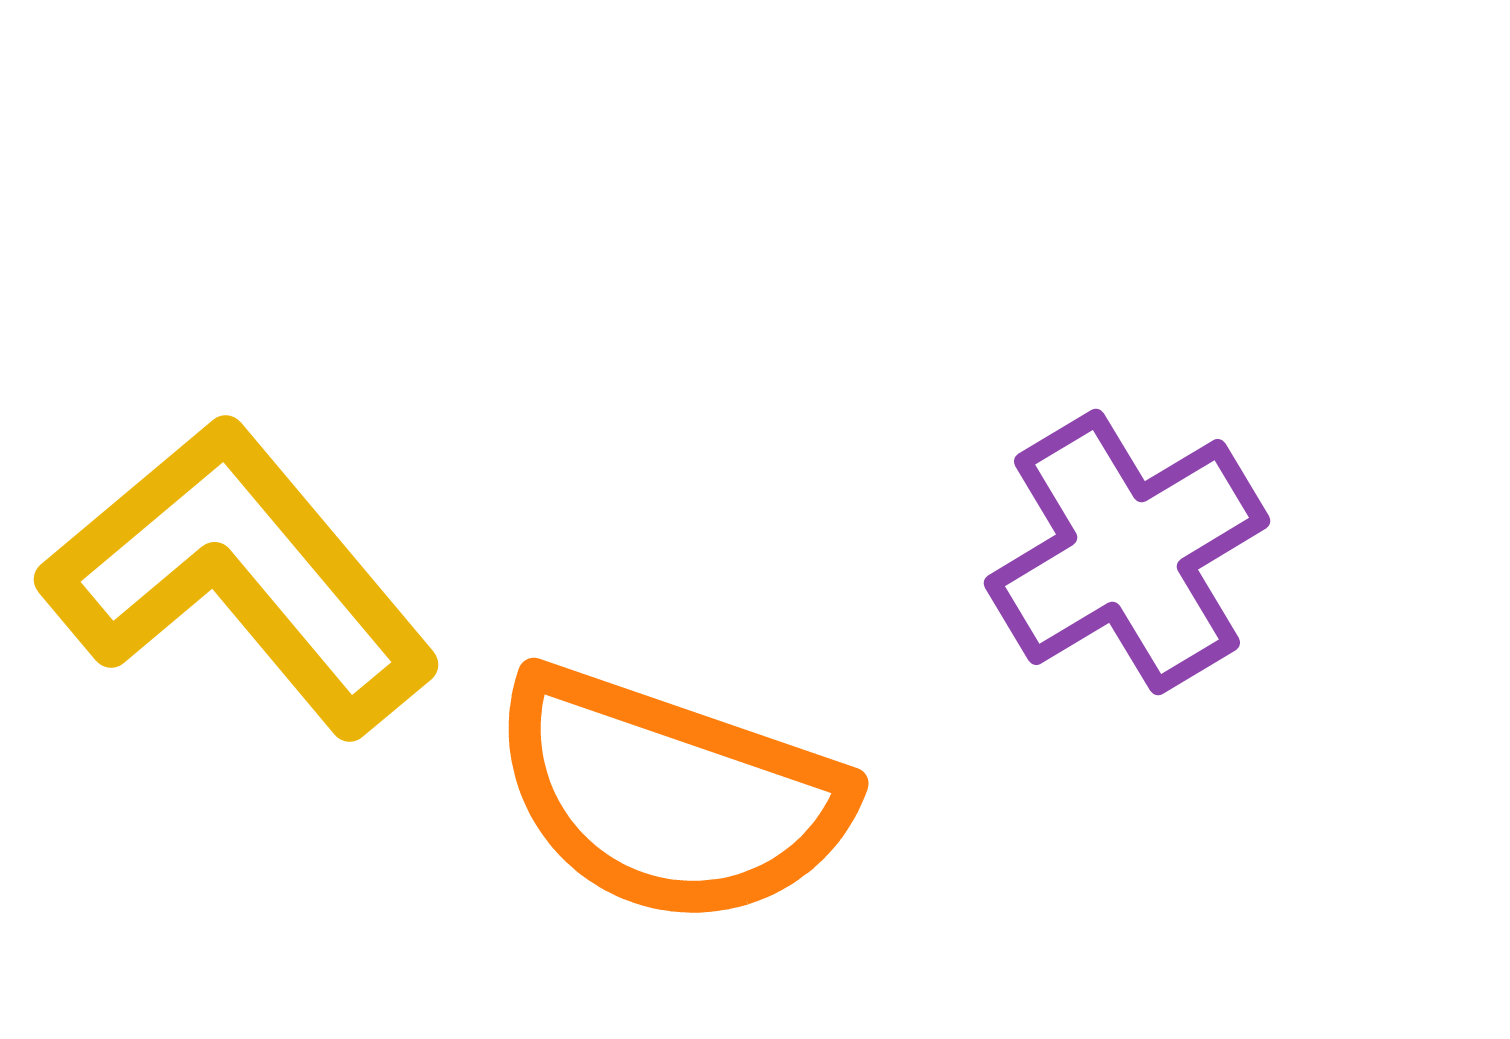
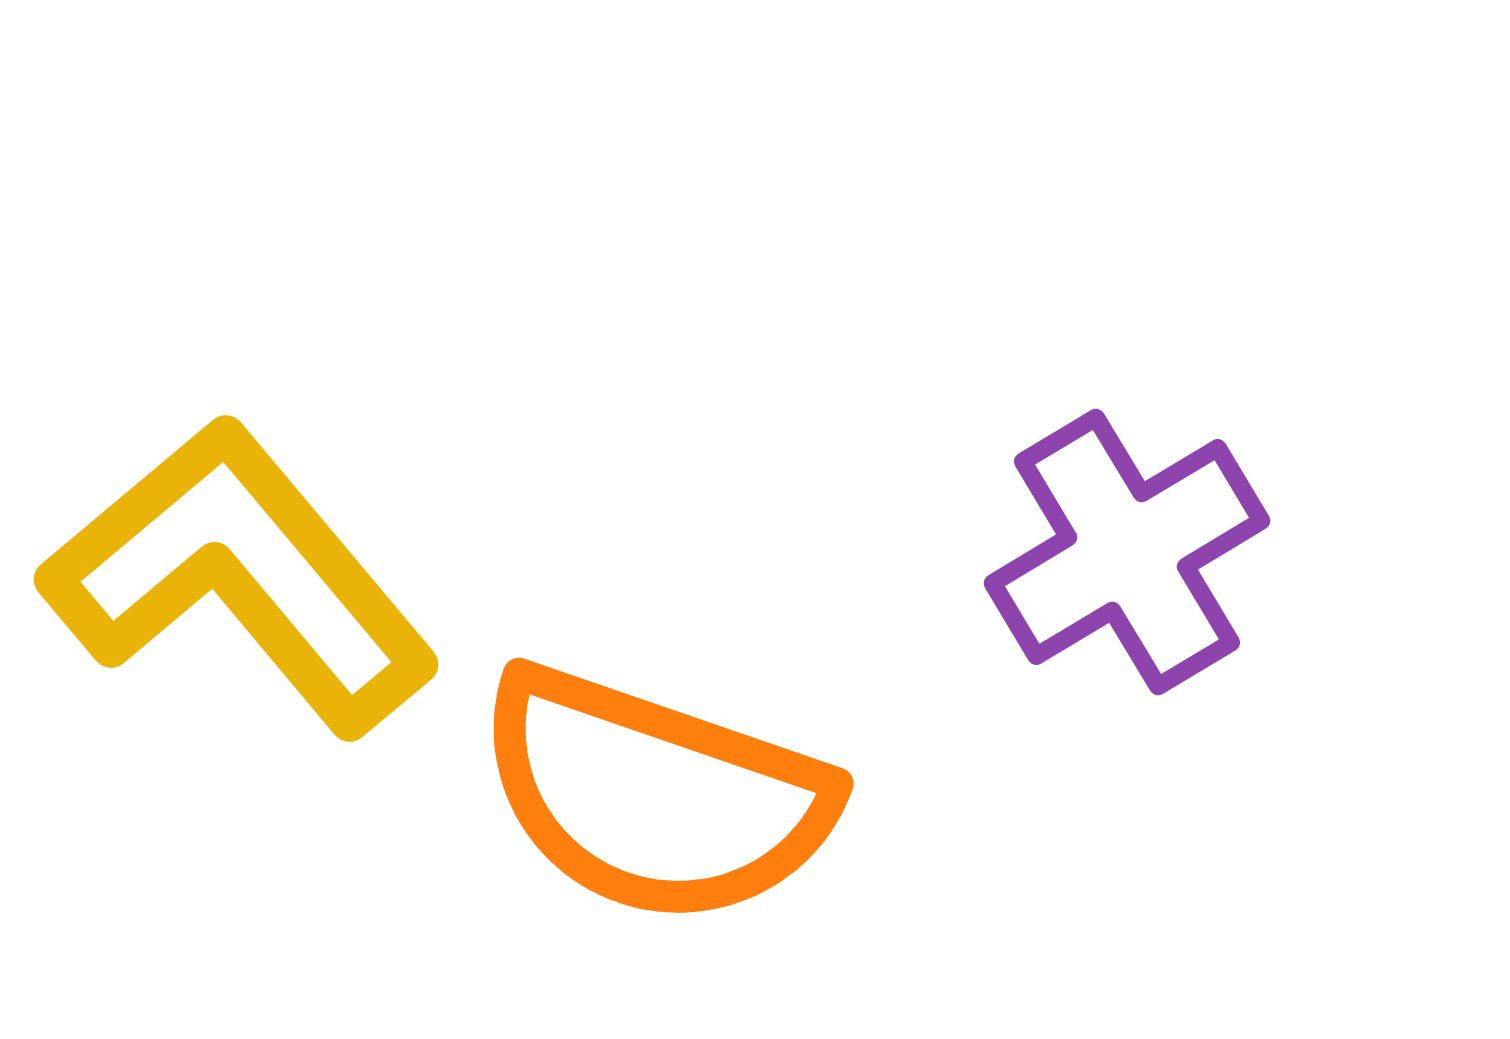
orange semicircle: moved 15 px left
